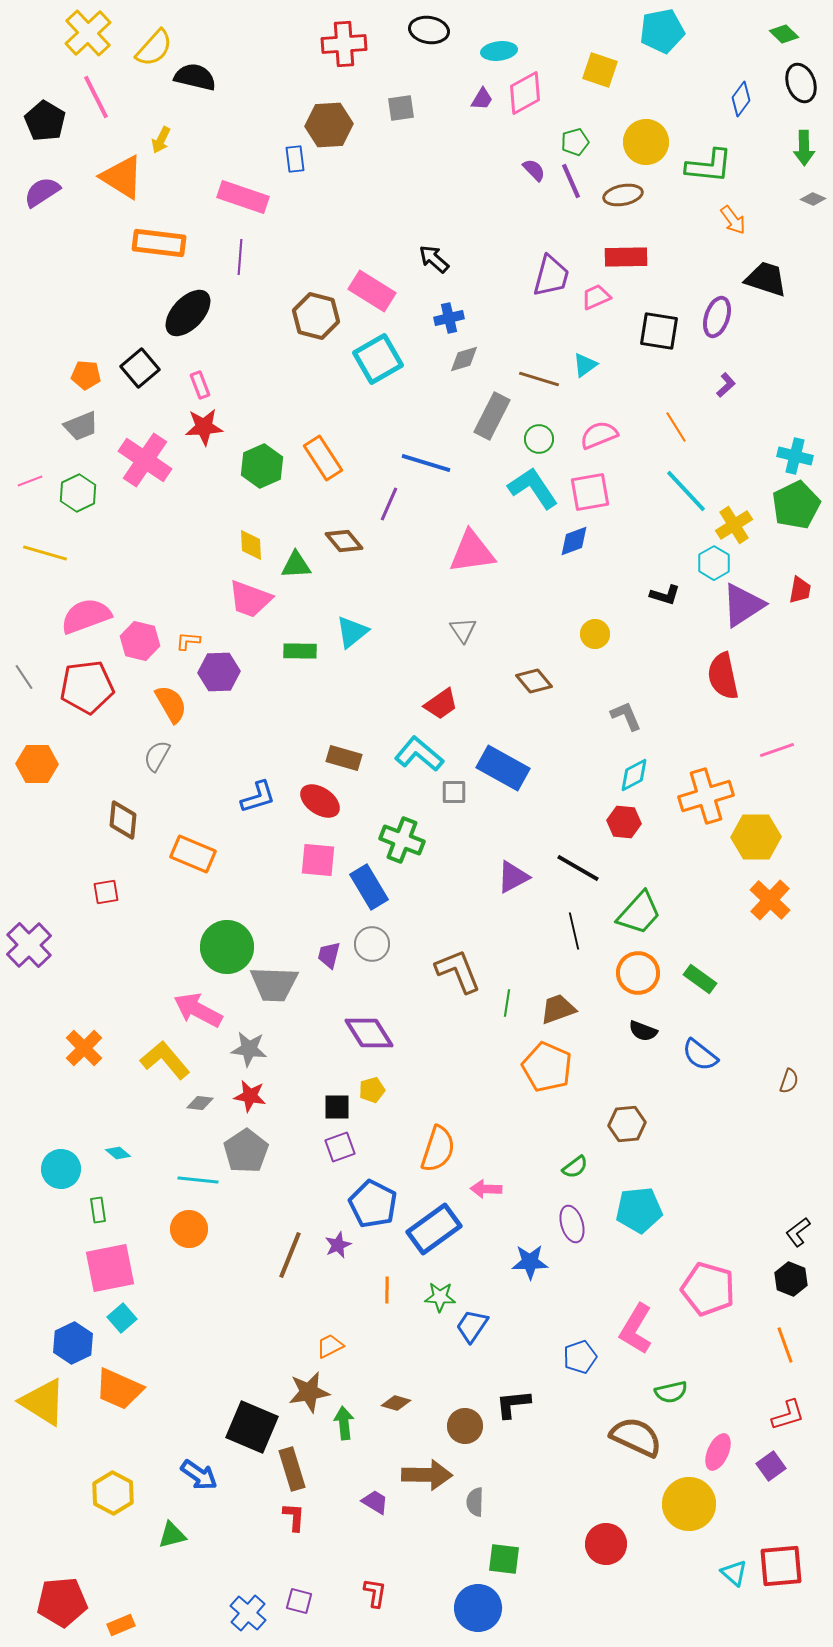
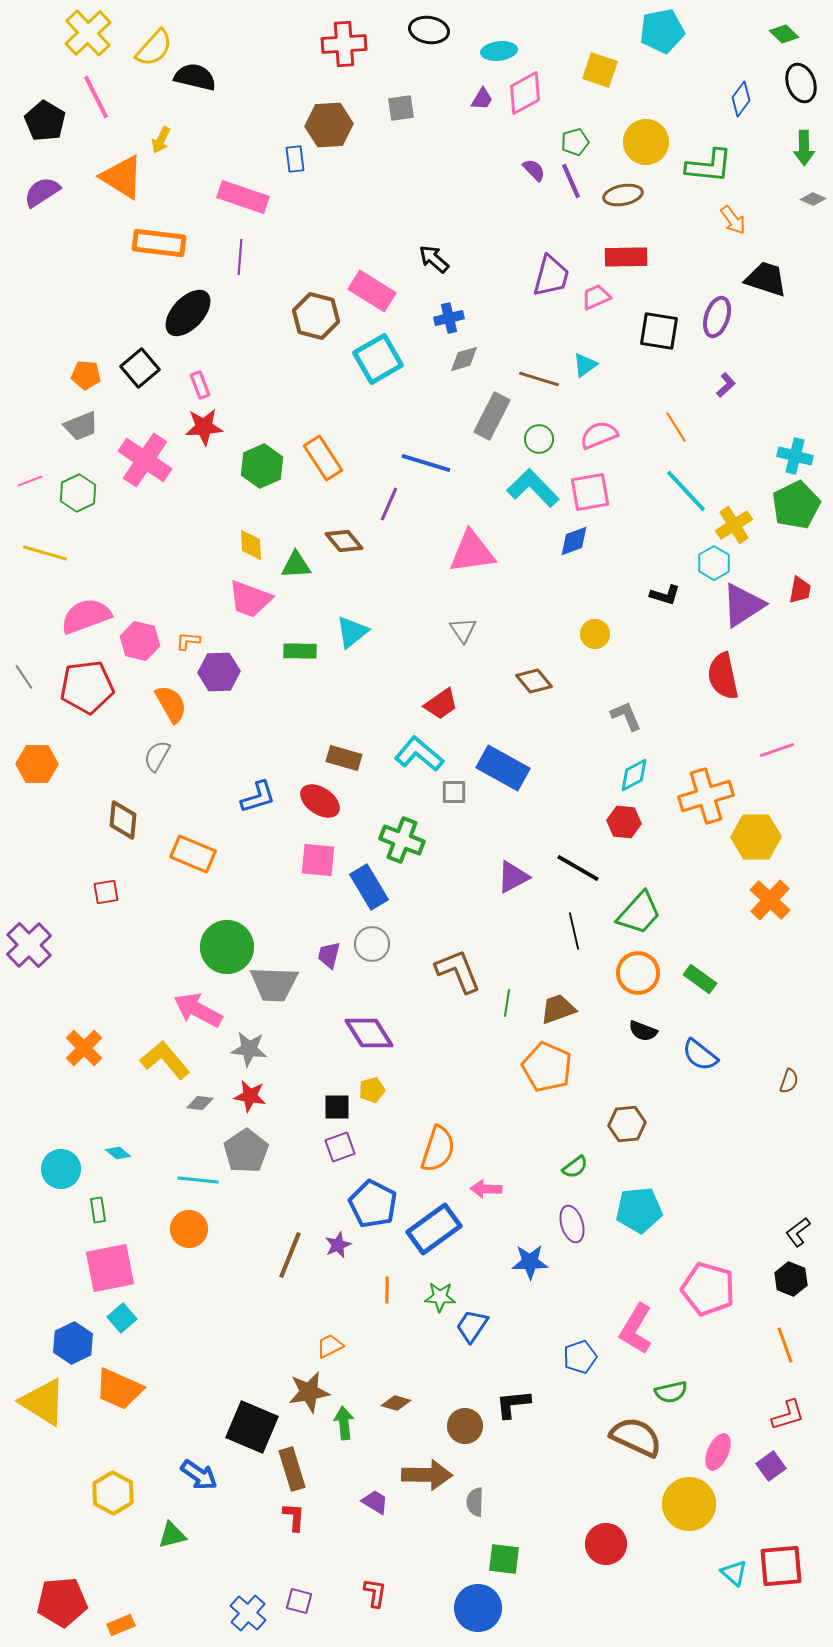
cyan L-shape at (533, 488): rotated 10 degrees counterclockwise
